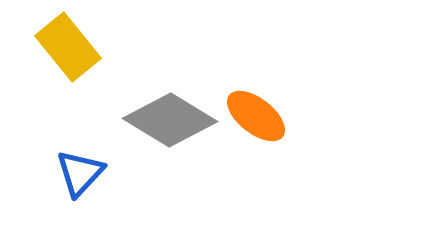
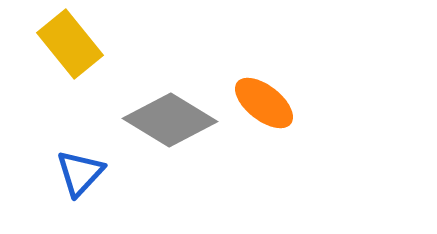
yellow rectangle: moved 2 px right, 3 px up
orange ellipse: moved 8 px right, 13 px up
